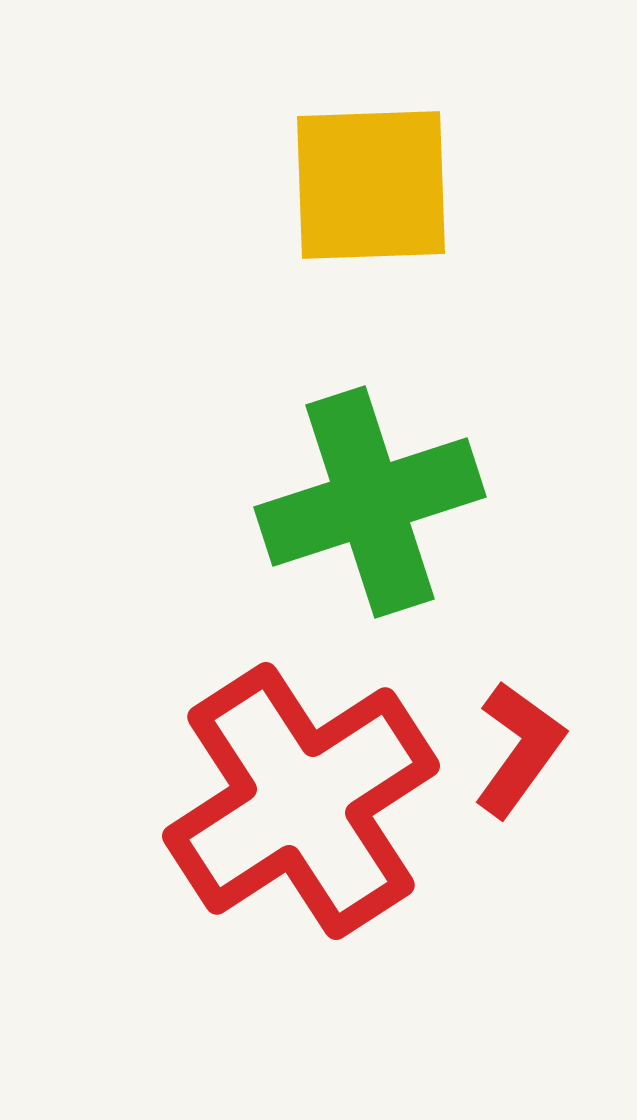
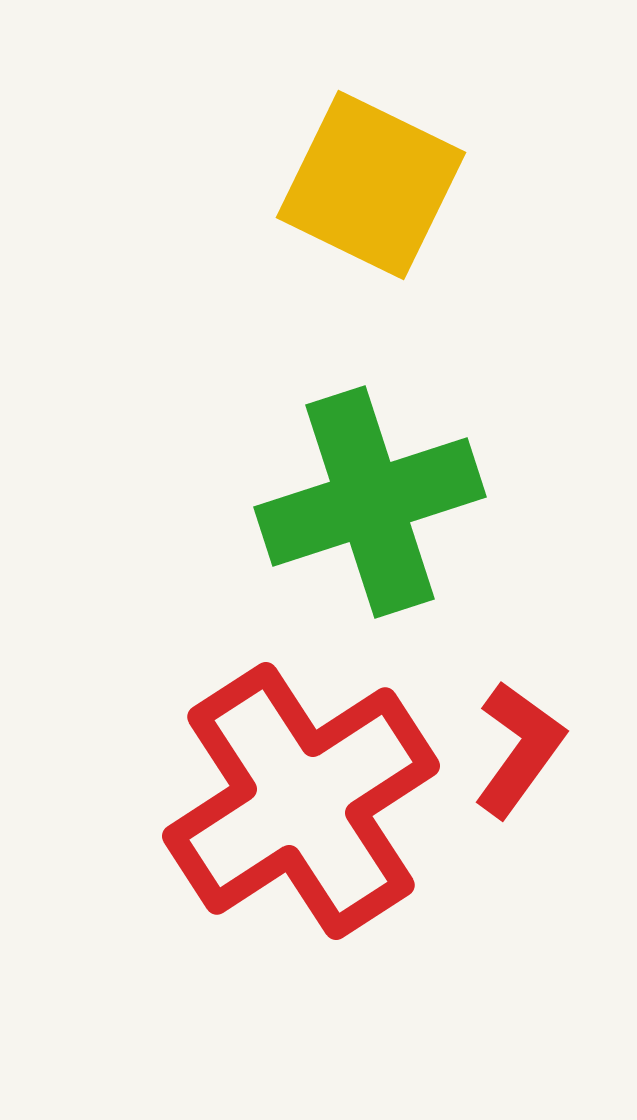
yellow square: rotated 28 degrees clockwise
